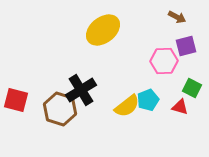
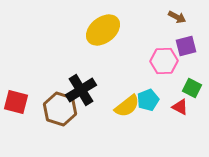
red square: moved 2 px down
red triangle: rotated 12 degrees clockwise
